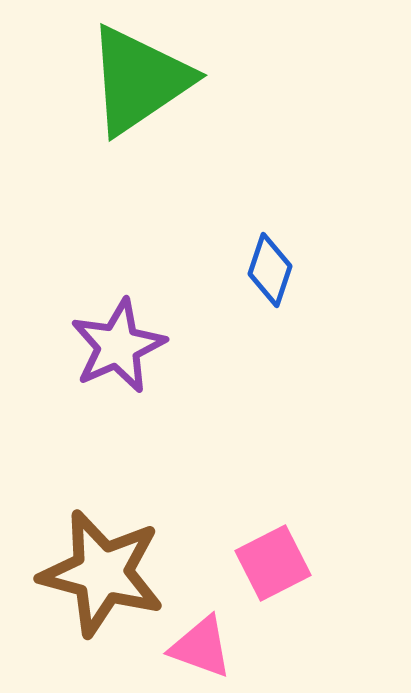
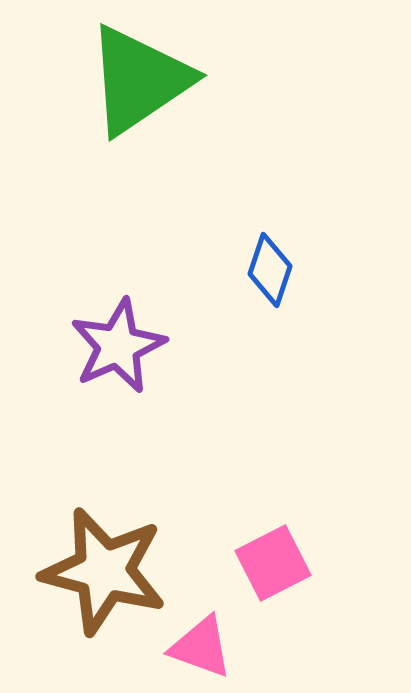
brown star: moved 2 px right, 2 px up
